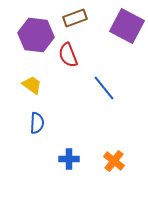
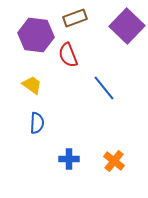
purple square: rotated 16 degrees clockwise
